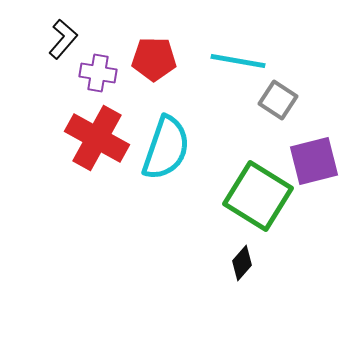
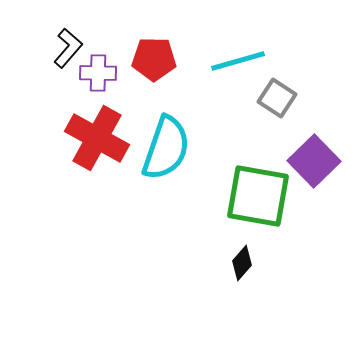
black L-shape: moved 5 px right, 9 px down
cyan line: rotated 26 degrees counterclockwise
purple cross: rotated 9 degrees counterclockwise
gray square: moved 1 px left, 2 px up
purple square: rotated 30 degrees counterclockwise
green square: rotated 22 degrees counterclockwise
